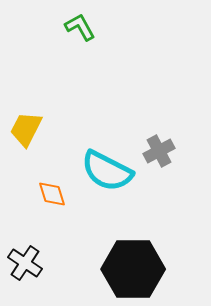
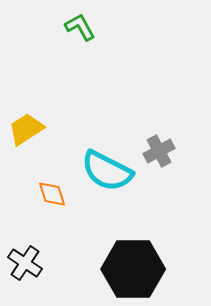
yellow trapezoid: rotated 30 degrees clockwise
